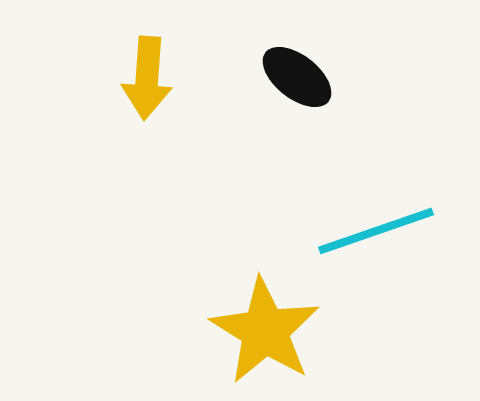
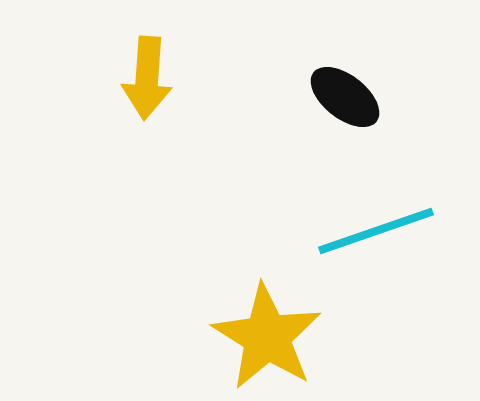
black ellipse: moved 48 px right, 20 px down
yellow star: moved 2 px right, 6 px down
